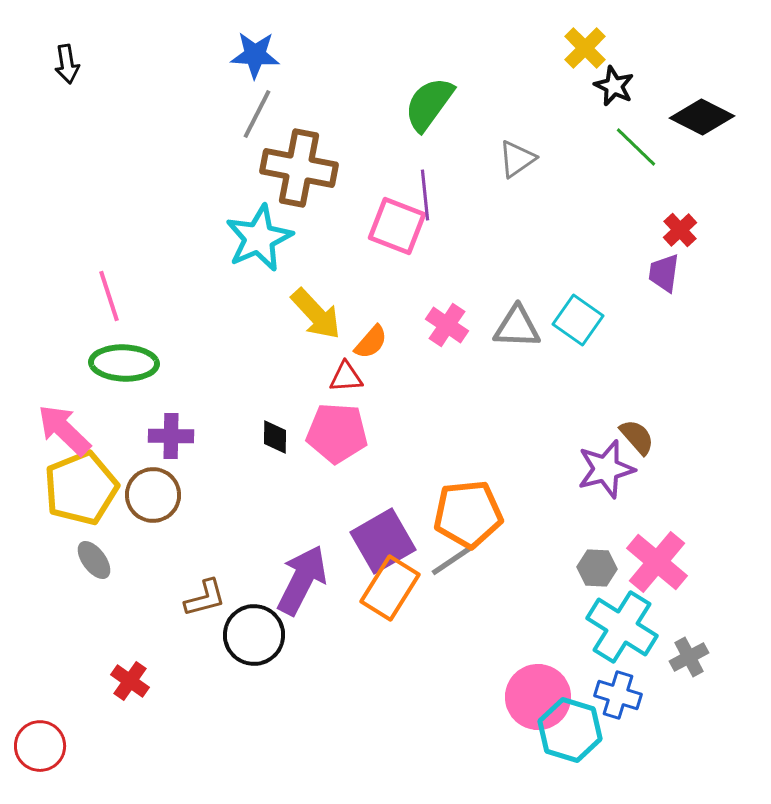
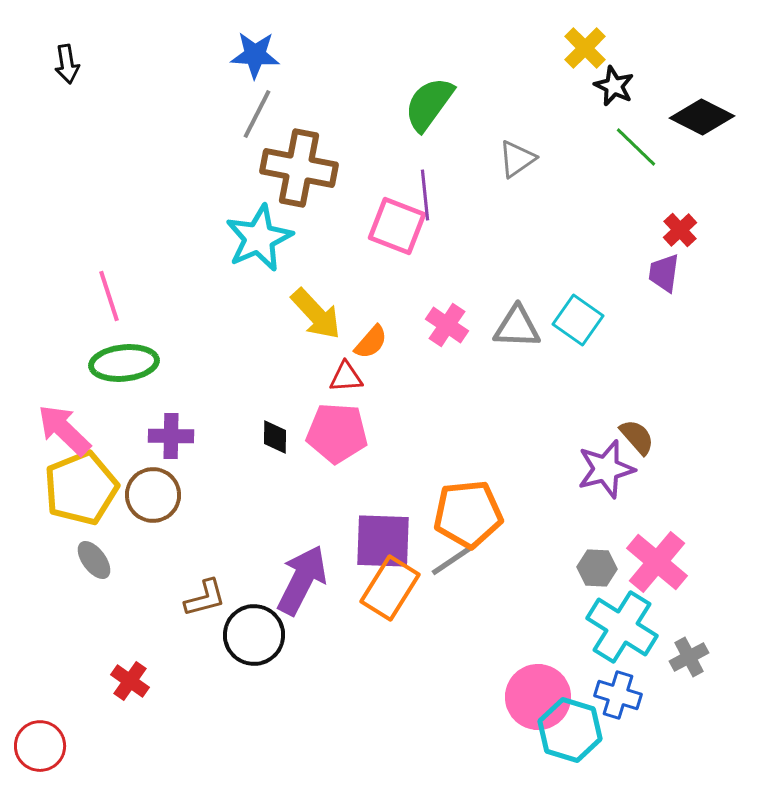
green ellipse at (124, 363): rotated 8 degrees counterclockwise
purple square at (383, 541): rotated 32 degrees clockwise
